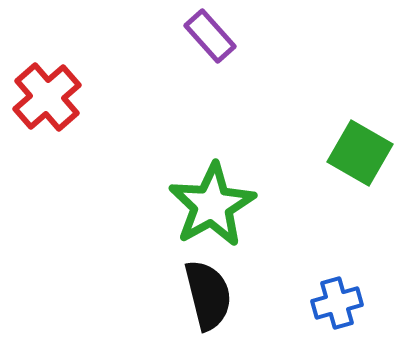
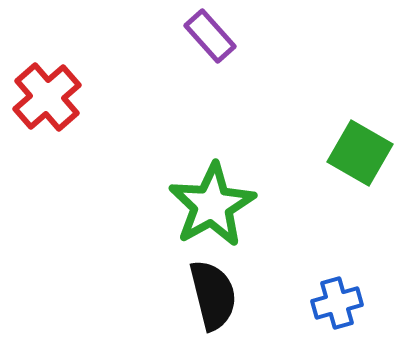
black semicircle: moved 5 px right
